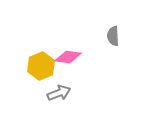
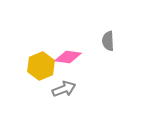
gray semicircle: moved 5 px left, 5 px down
gray arrow: moved 5 px right, 4 px up
